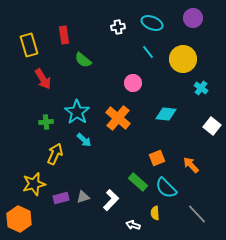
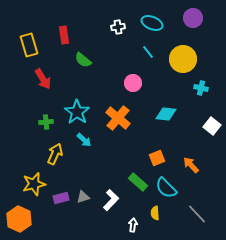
cyan cross: rotated 24 degrees counterclockwise
white arrow: rotated 80 degrees clockwise
